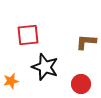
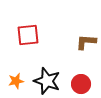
black star: moved 2 px right, 14 px down
orange star: moved 5 px right
